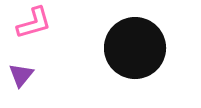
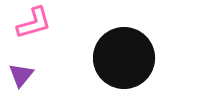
black circle: moved 11 px left, 10 px down
